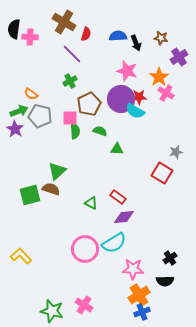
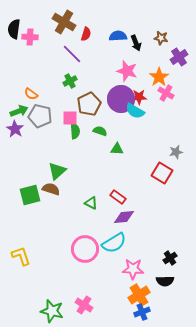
yellow L-shape at (21, 256): rotated 25 degrees clockwise
